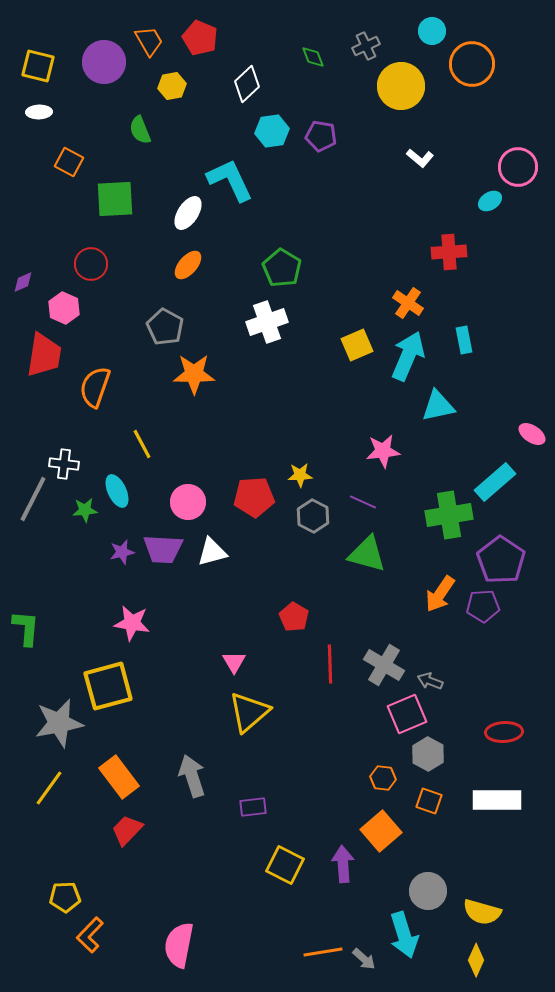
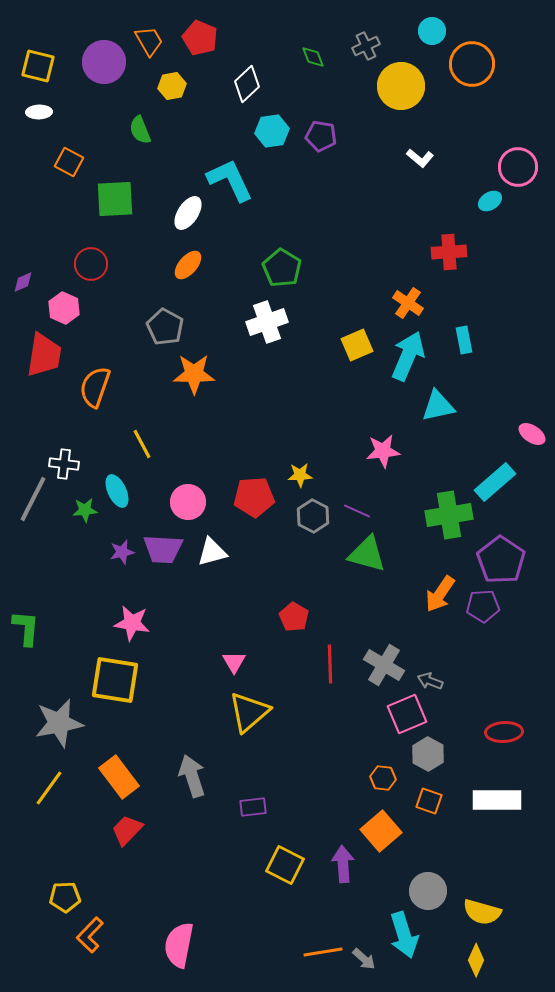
purple line at (363, 502): moved 6 px left, 9 px down
yellow square at (108, 686): moved 7 px right, 6 px up; rotated 24 degrees clockwise
